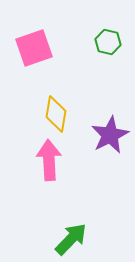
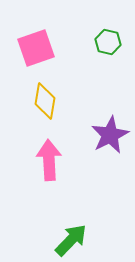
pink square: moved 2 px right
yellow diamond: moved 11 px left, 13 px up
green arrow: moved 1 px down
